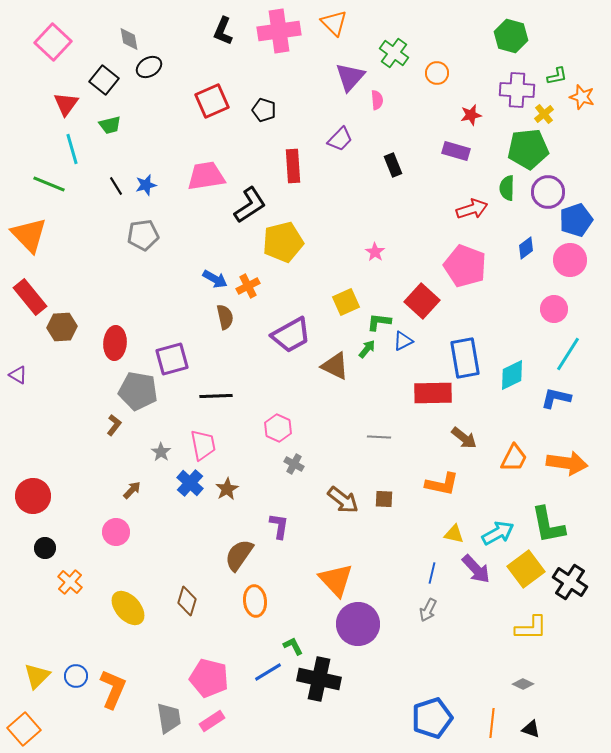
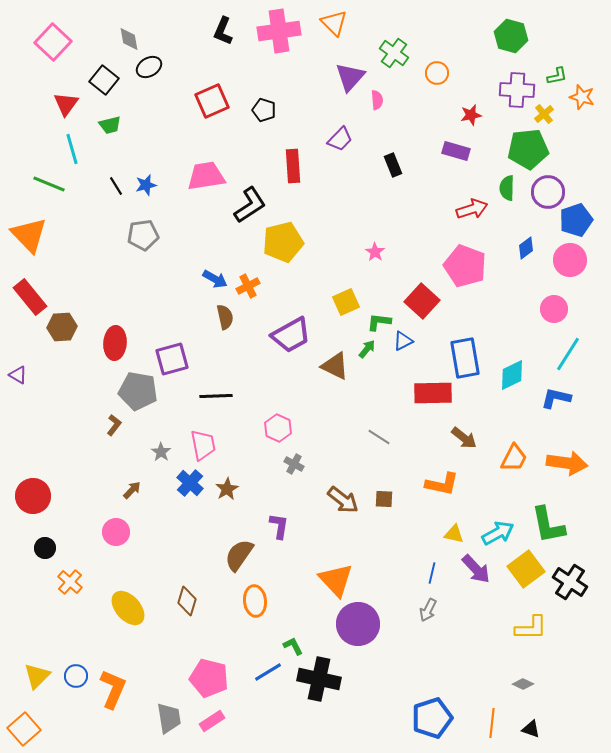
gray line at (379, 437): rotated 30 degrees clockwise
